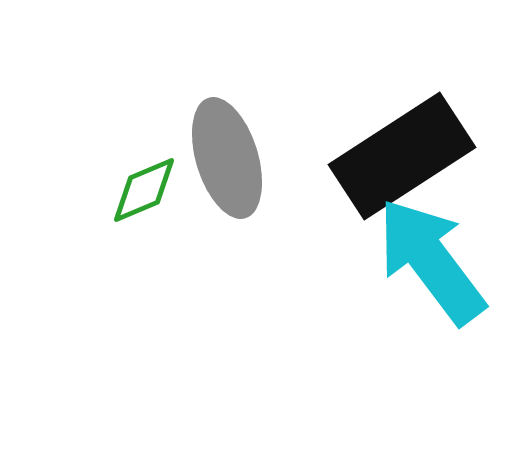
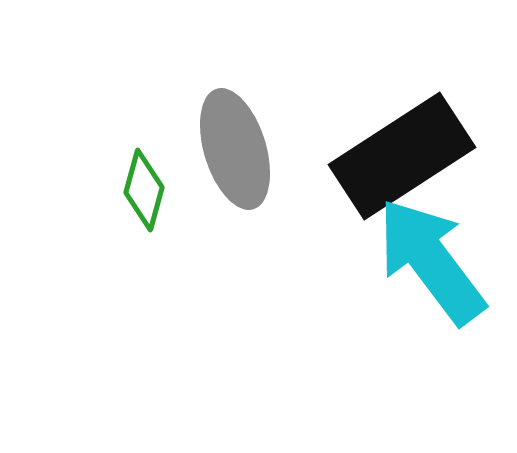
gray ellipse: moved 8 px right, 9 px up
green diamond: rotated 52 degrees counterclockwise
